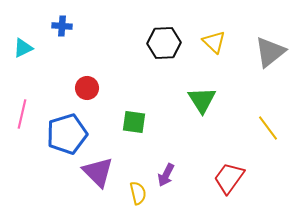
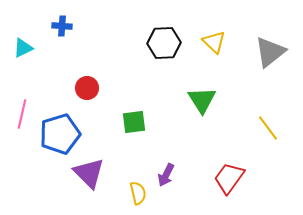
green square: rotated 15 degrees counterclockwise
blue pentagon: moved 7 px left
purple triangle: moved 9 px left, 1 px down
